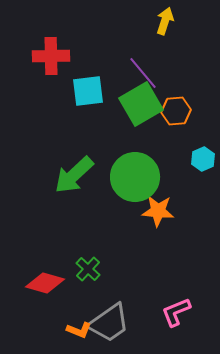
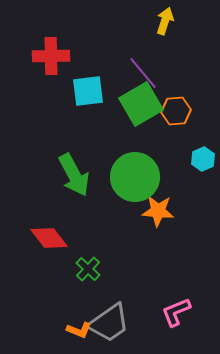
green arrow: rotated 75 degrees counterclockwise
red diamond: moved 4 px right, 45 px up; rotated 36 degrees clockwise
